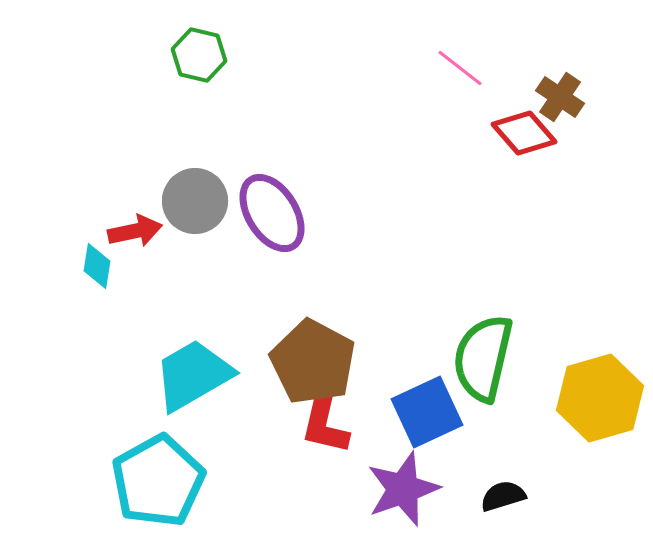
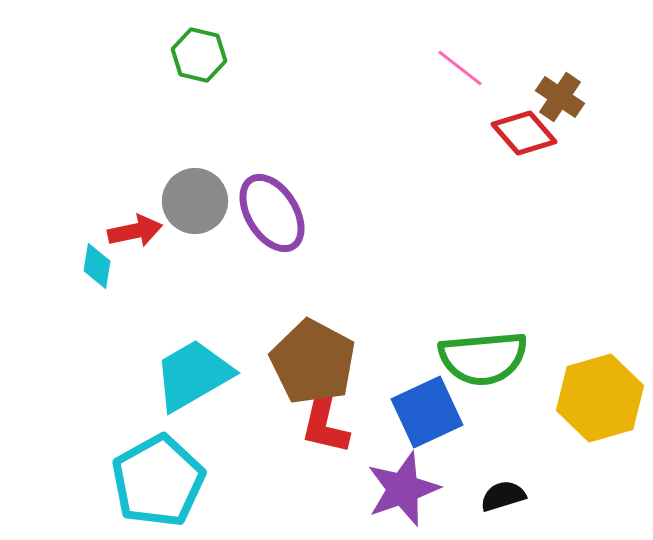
green semicircle: rotated 108 degrees counterclockwise
